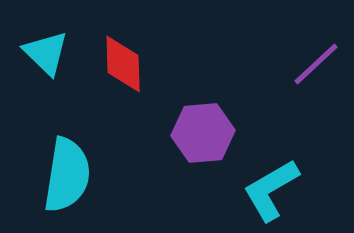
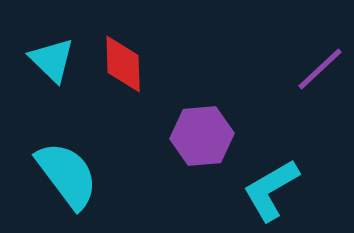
cyan triangle: moved 6 px right, 7 px down
purple line: moved 4 px right, 5 px down
purple hexagon: moved 1 px left, 3 px down
cyan semicircle: rotated 46 degrees counterclockwise
